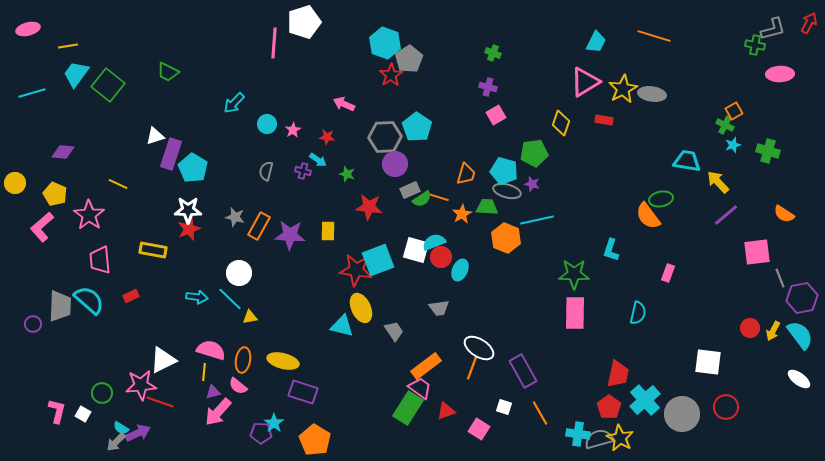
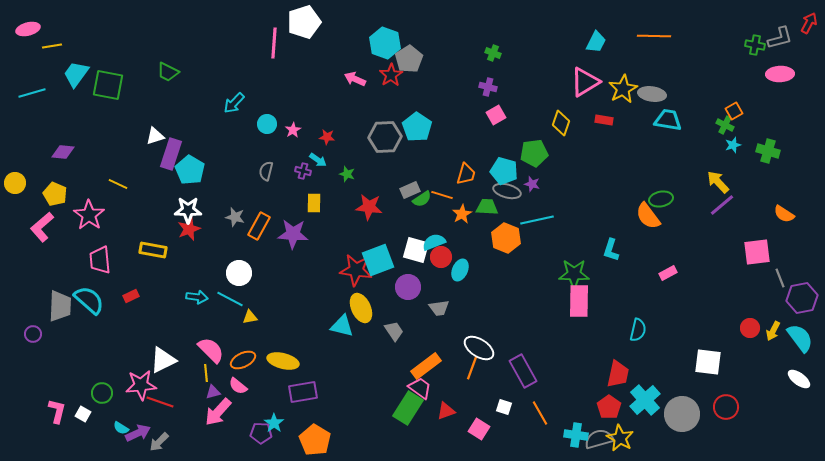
gray L-shape at (773, 29): moved 7 px right, 9 px down
orange line at (654, 36): rotated 16 degrees counterclockwise
yellow line at (68, 46): moved 16 px left
green square at (108, 85): rotated 28 degrees counterclockwise
pink arrow at (344, 104): moved 11 px right, 25 px up
cyan trapezoid at (687, 161): moved 19 px left, 41 px up
purple circle at (395, 164): moved 13 px right, 123 px down
cyan pentagon at (193, 168): moved 3 px left, 2 px down
orange line at (438, 197): moved 4 px right, 2 px up
purple line at (726, 215): moved 4 px left, 10 px up
yellow rectangle at (328, 231): moved 14 px left, 28 px up
purple star at (290, 235): moved 3 px right, 1 px up
pink rectangle at (668, 273): rotated 42 degrees clockwise
cyan line at (230, 299): rotated 16 degrees counterclockwise
pink rectangle at (575, 313): moved 4 px right, 12 px up
cyan semicircle at (638, 313): moved 17 px down
purple circle at (33, 324): moved 10 px down
cyan semicircle at (800, 335): moved 3 px down
pink semicircle at (211, 350): rotated 28 degrees clockwise
orange ellipse at (243, 360): rotated 55 degrees clockwise
yellow line at (204, 372): moved 2 px right, 1 px down; rotated 12 degrees counterclockwise
purple rectangle at (303, 392): rotated 28 degrees counterclockwise
cyan cross at (578, 434): moved 2 px left, 1 px down
gray arrow at (116, 442): moved 43 px right
